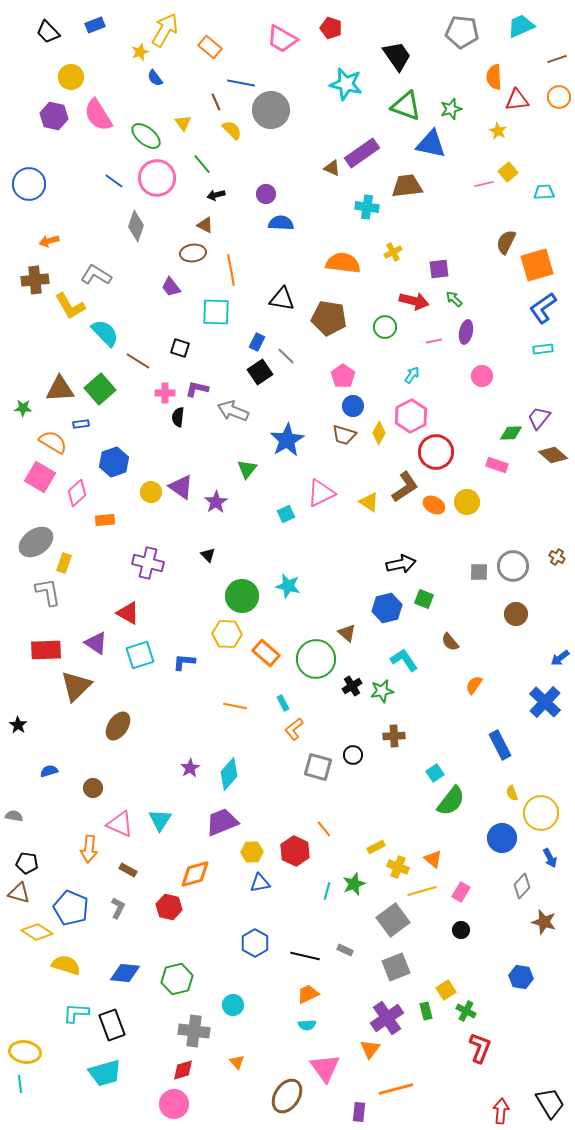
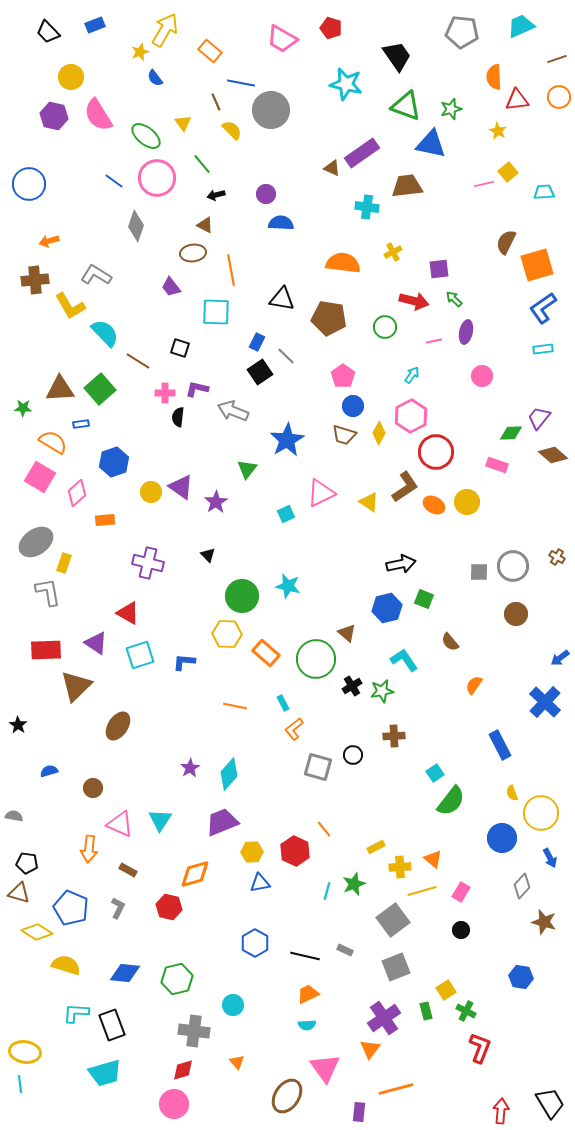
orange rectangle at (210, 47): moved 4 px down
yellow cross at (398, 867): moved 2 px right; rotated 25 degrees counterclockwise
purple cross at (387, 1018): moved 3 px left
